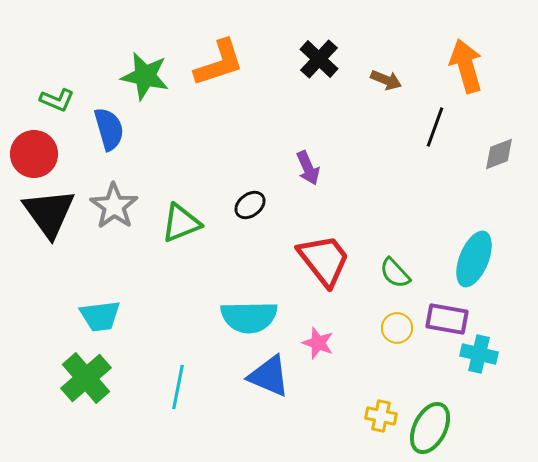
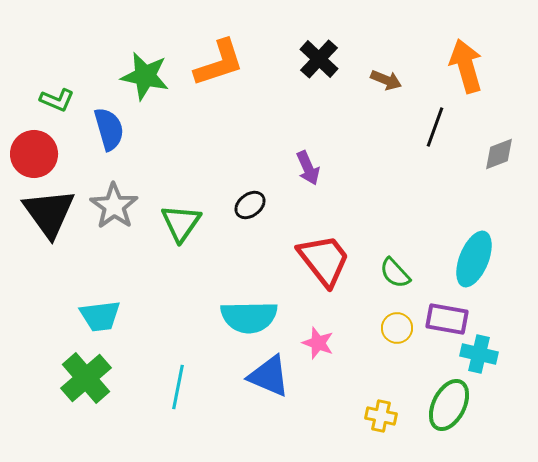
green triangle: rotated 33 degrees counterclockwise
green ellipse: moved 19 px right, 23 px up
